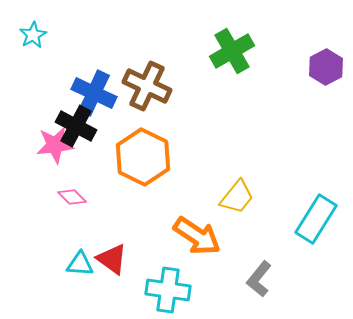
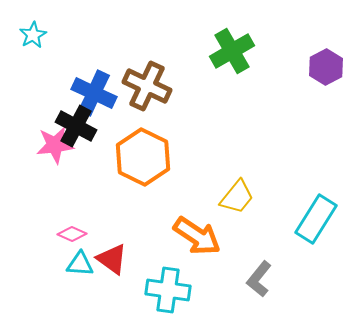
pink diamond: moved 37 px down; rotated 20 degrees counterclockwise
